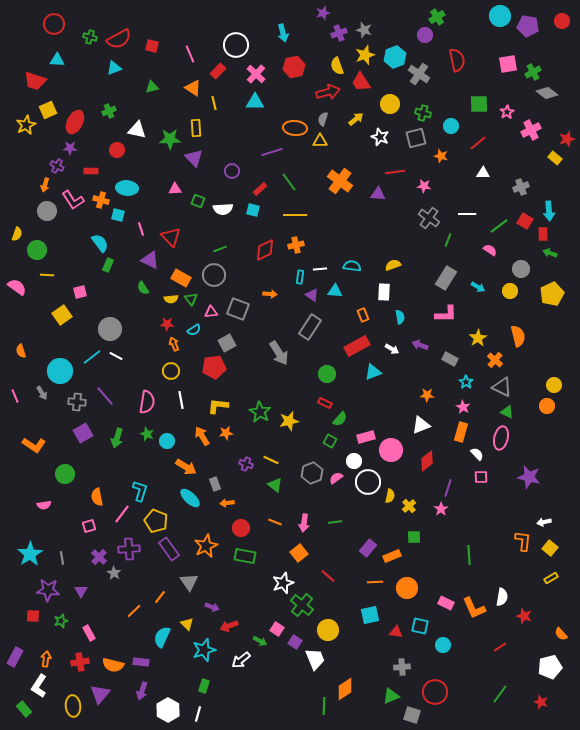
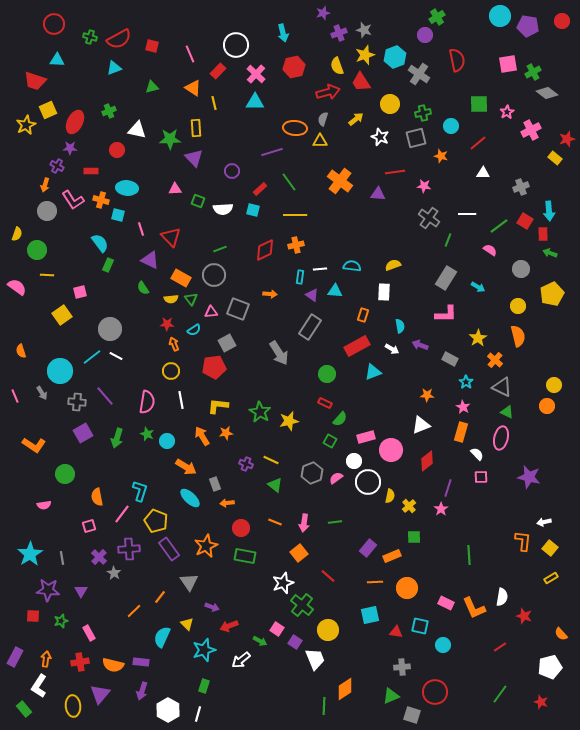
green cross at (423, 113): rotated 28 degrees counterclockwise
yellow circle at (510, 291): moved 8 px right, 15 px down
orange rectangle at (363, 315): rotated 40 degrees clockwise
cyan semicircle at (400, 317): moved 9 px down
